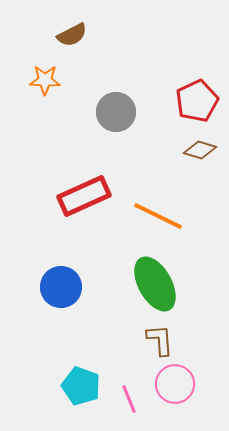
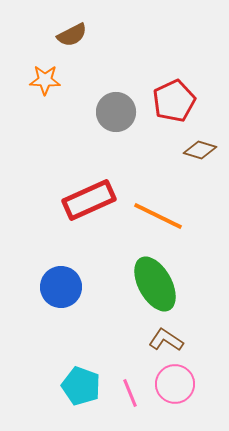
red pentagon: moved 23 px left
red rectangle: moved 5 px right, 4 px down
brown L-shape: moved 6 px right; rotated 52 degrees counterclockwise
pink line: moved 1 px right, 6 px up
